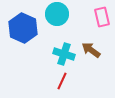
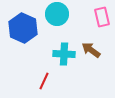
cyan cross: rotated 15 degrees counterclockwise
red line: moved 18 px left
